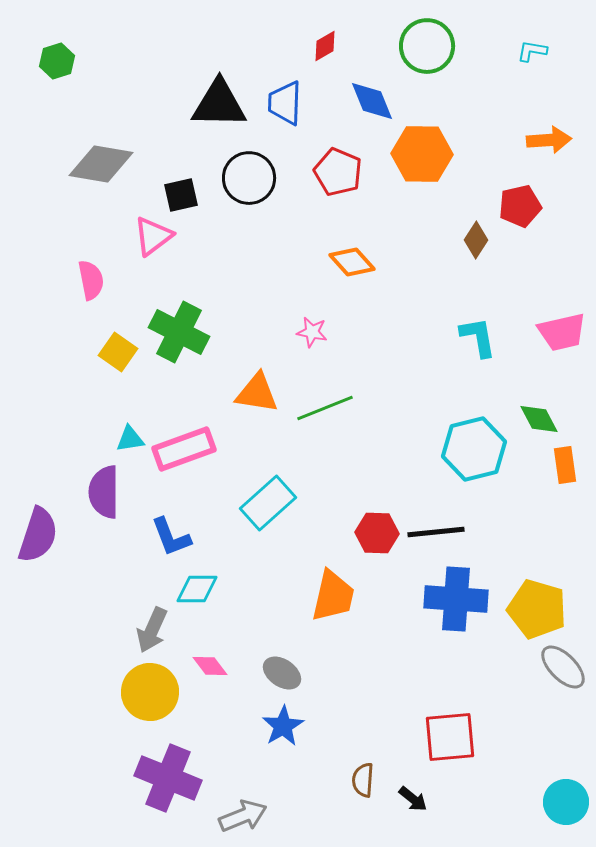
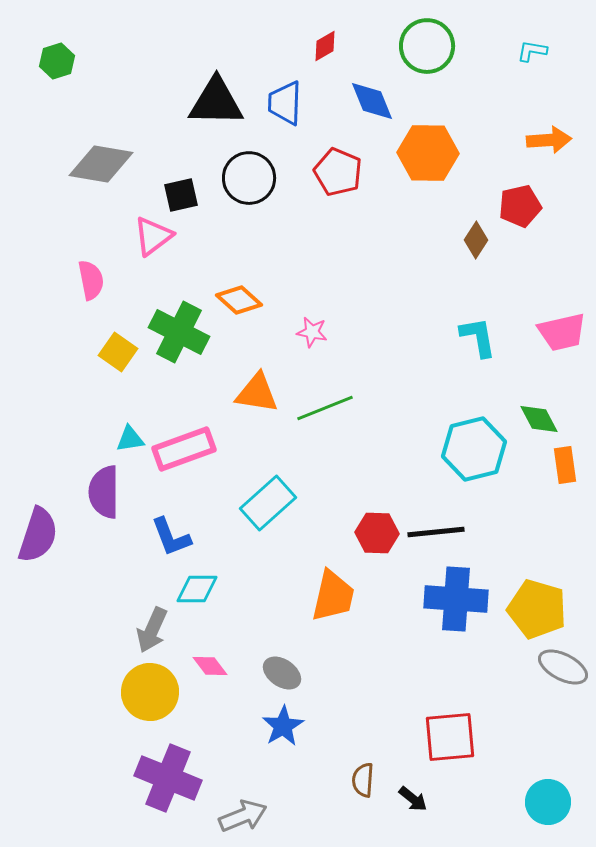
black triangle at (219, 104): moved 3 px left, 2 px up
orange hexagon at (422, 154): moved 6 px right, 1 px up
orange diamond at (352, 262): moved 113 px left, 38 px down; rotated 6 degrees counterclockwise
gray ellipse at (563, 667): rotated 18 degrees counterclockwise
cyan circle at (566, 802): moved 18 px left
